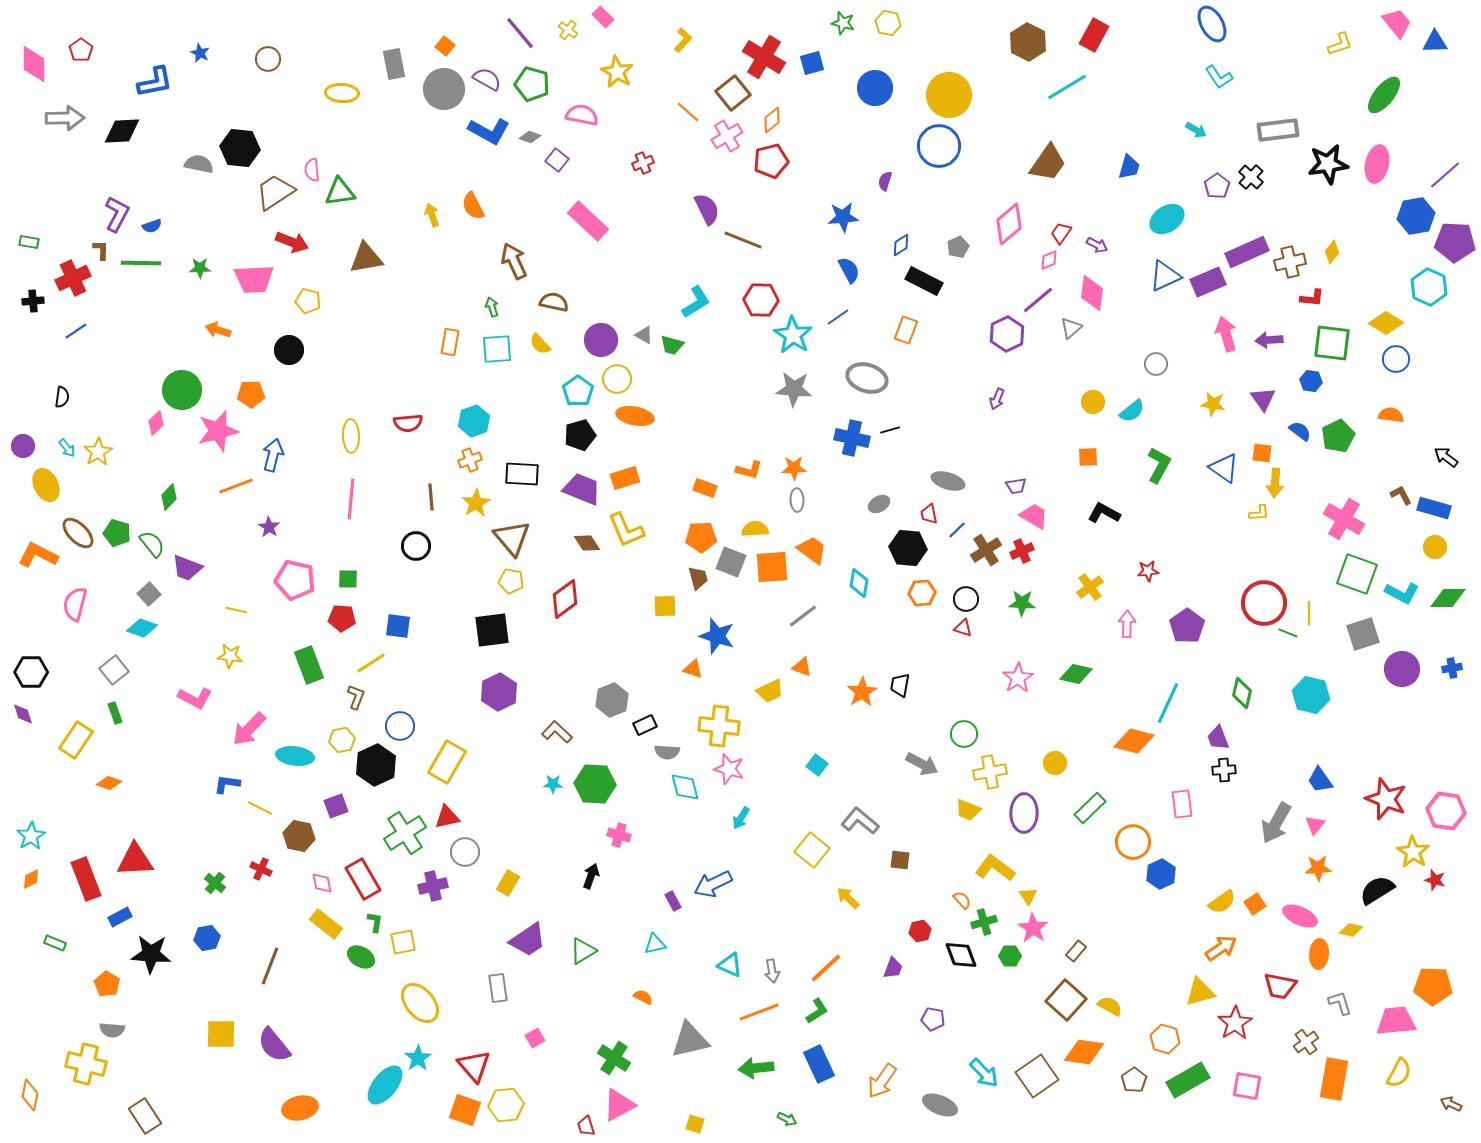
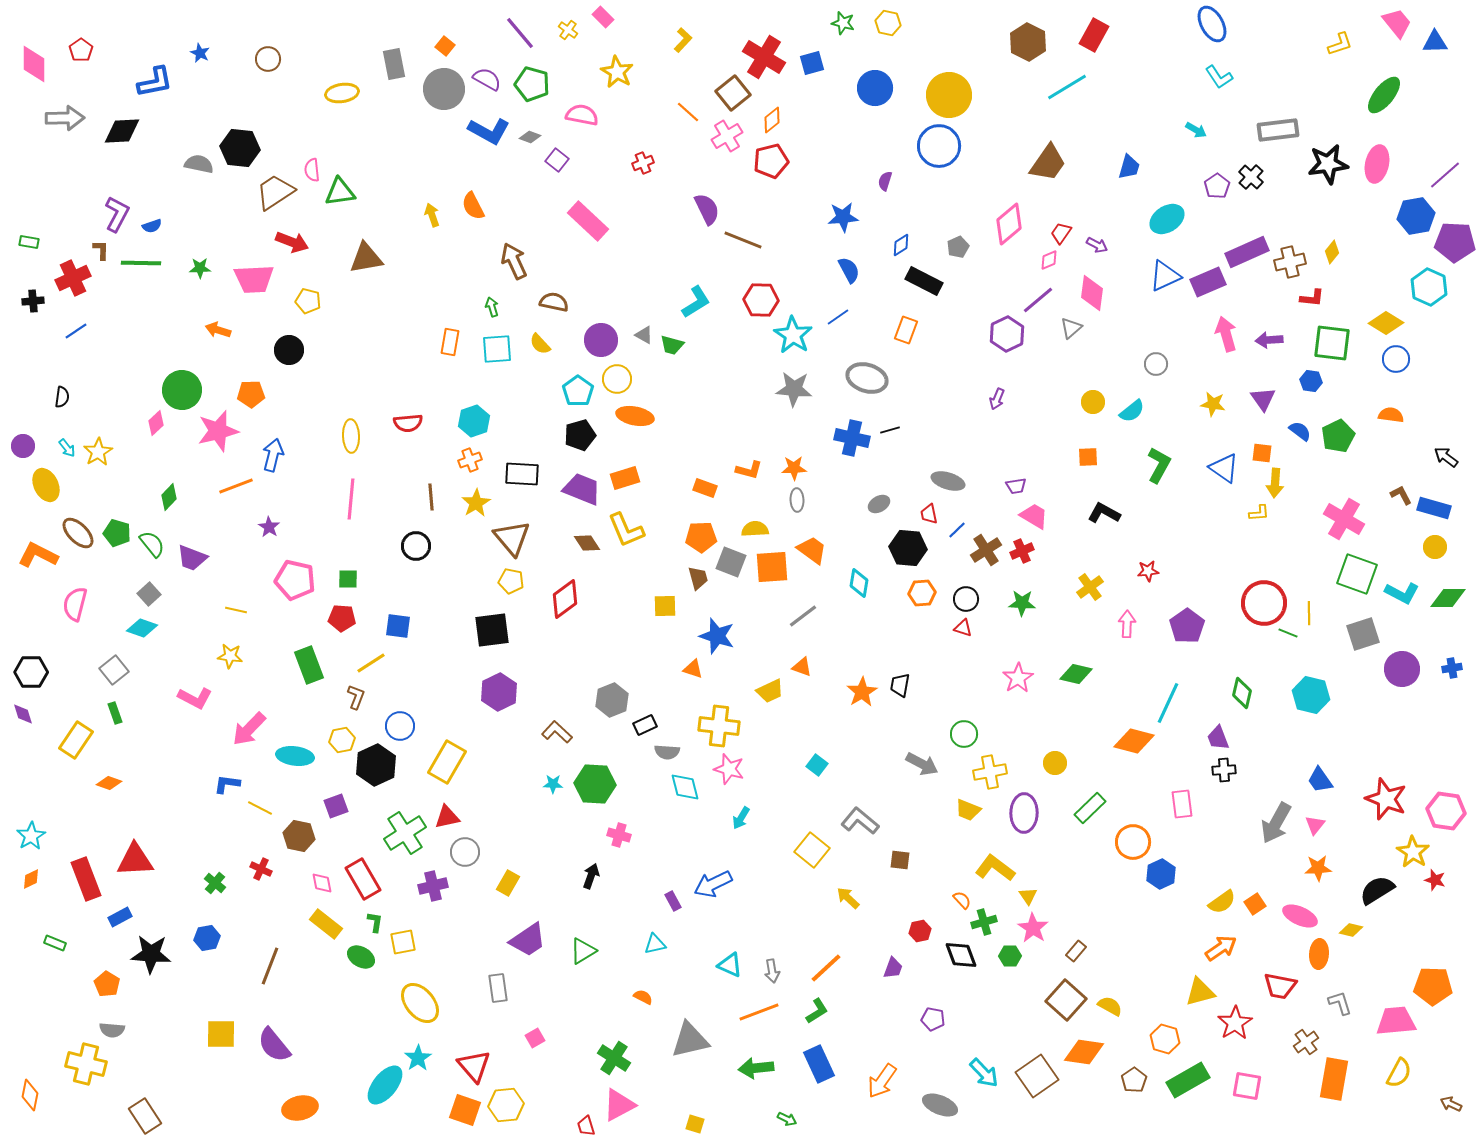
yellow ellipse at (342, 93): rotated 12 degrees counterclockwise
purple trapezoid at (187, 568): moved 5 px right, 10 px up
